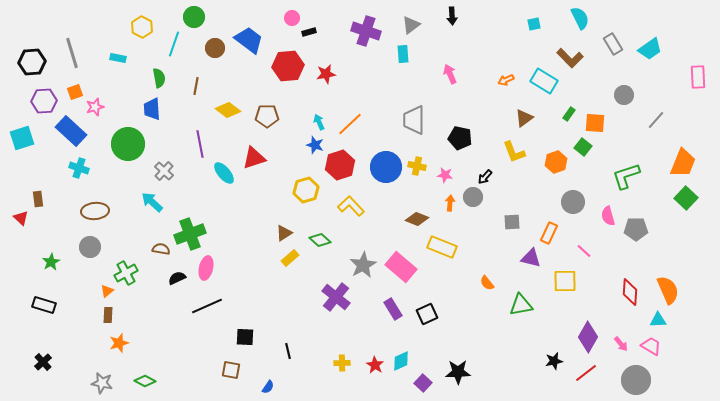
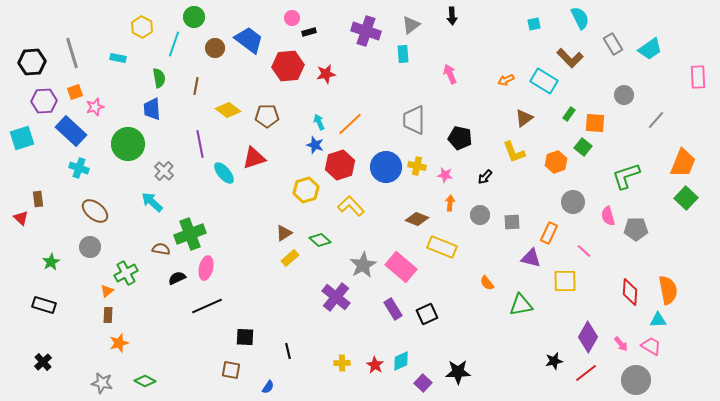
gray circle at (473, 197): moved 7 px right, 18 px down
brown ellipse at (95, 211): rotated 44 degrees clockwise
orange semicircle at (668, 290): rotated 12 degrees clockwise
